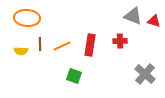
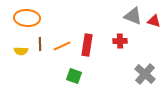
red rectangle: moved 3 px left
